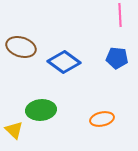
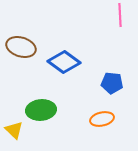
blue pentagon: moved 5 px left, 25 px down
